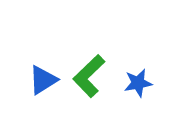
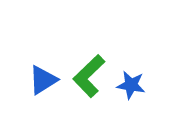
blue star: moved 7 px left, 2 px down; rotated 20 degrees clockwise
